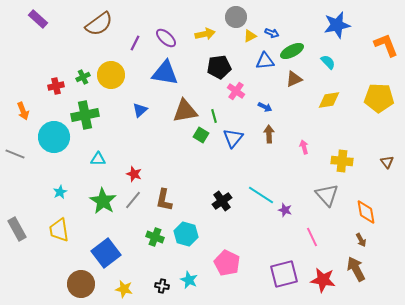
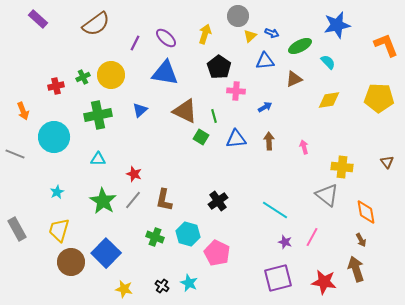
gray circle at (236, 17): moved 2 px right, 1 px up
brown semicircle at (99, 24): moved 3 px left
yellow arrow at (205, 34): rotated 60 degrees counterclockwise
yellow triangle at (250, 36): rotated 16 degrees counterclockwise
green ellipse at (292, 51): moved 8 px right, 5 px up
black pentagon at (219, 67): rotated 30 degrees counterclockwise
pink cross at (236, 91): rotated 30 degrees counterclockwise
blue arrow at (265, 107): rotated 56 degrees counterclockwise
brown triangle at (185, 111): rotated 36 degrees clockwise
green cross at (85, 115): moved 13 px right
brown arrow at (269, 134): moved 7 px down
green square at (201, 135): moved 2 px down
blue triangle at (233, 138): moved 3 px right, 1 px down; rotated 45 degrees clockwise
yellow cross at (342, 161): moved 6 px down
cyan star at (60, 192): moved 3 px left
cyan line at (261, 195): moved 14 px right, 15 px down
gray triangle at (327, 195): rotated 10 degrees counterclockwise
black cross at (222, 201): moved 4 px left
purple star at (285, 210): moved 32 px down
yellow trapezoid at (59, 230): rotated 25 degrees clockwise
cyan hexagon at (186, 234): moved 2 px right
pink line at (312, 237): rotated 54 degrees clockwise
blue square at (106, 253): rotated 8 degrees counterclockwise
pink pentagon at (227, 263): moved 10 px left, 10 px up
brown arrow at (356, 269): rotated 10 degrees clockwise
purple square at (284, 274): moved 6 px left, 4 px down
cyan star at (189, 280): moved 3 px down
red star at (323, 280): moved 1 px right, 2 px down
brown circle at (81, 284): moved 10 px left, 22 px up
black cross at (162, 286): rotated 24 degrees clockwise
